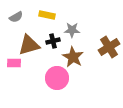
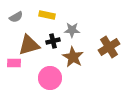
pink circle: moved 7 px left
